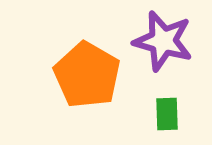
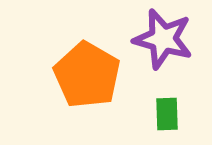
purple star: moved 2 px up
